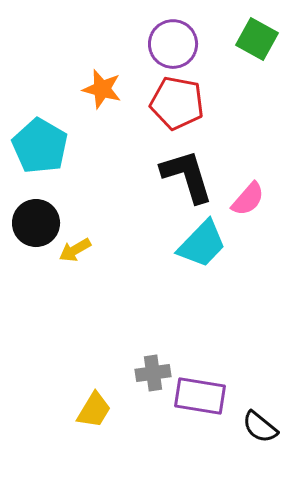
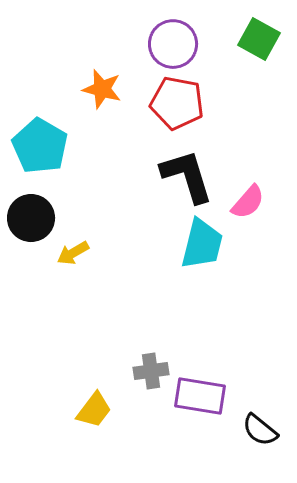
green square: moved 2 px right
pink semicircle: moved 3 px down
black circle: moved 5 px left, 5 px up
cyan trapezoid: rotated 30 degrees counterclockwise
yellow arrow: moved 2 px left, 3 px down
gray cross: moved 2 px left, 2 px up
yellow trapezoid: rotated 6 degrees clockwise
black semicircle: moved 3 px down
